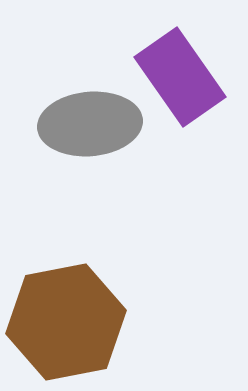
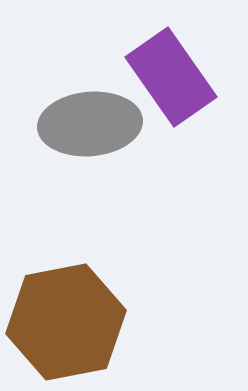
purple rectangle: moved 9 px left
